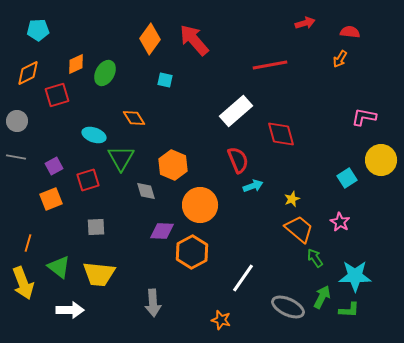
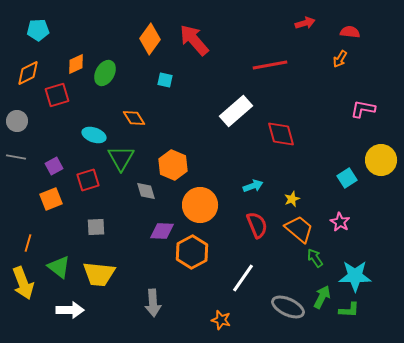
pink L-shape at (364, 117): moved 1 px left, 8 px up
red semicircle at (238, 160): moved 19 px right, 65 px down
